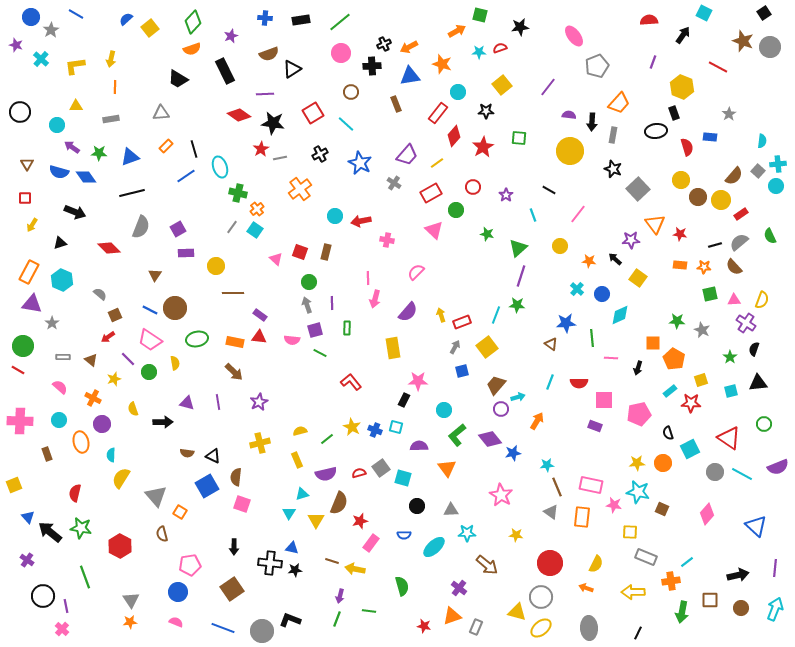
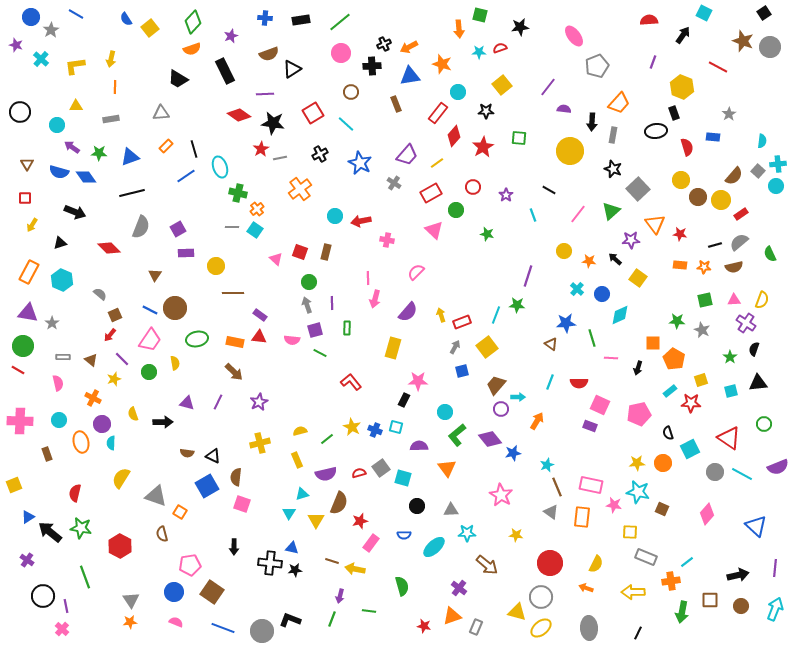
blue semicircle at (126, 19): rotated 80 degrees counterclockwise
orange arrow at (457, 31): moved 2 px right, 2 px up; rotated 114 degrees clockwise
purple semicircle at (569, 115): moved 5 px left, 6 px up
blue rectangle at (710, 137): moved 3 px right
gray line at (232, 227): rotated 56 degrees clockwise
green semicircle at (770, 236): moved 18 px down
yellow circle at (560, 246): moved 4 px right, 5 px down
green triangle at (518, 248): moved 93 px right, 37 px up
brown semicircle at (734, 267): rotated 60 degrees counterclockwise
purple line at (521, 276): moved 7 px right
green square at (710, 294): moved 5 px left, 6 px down
purple triangle at (32, 304): moved 4 px left, 9 px down
red arrow at (108, 337): moved 2 px right, 2 px up; rotated 16 degrees counterclockwise
green line at (592, 338): rotated 12 degrees counterclockwise
pink trapezoid at (150, 340): rotated 90 degrees counterclockwise
yellow rectangle at (393, 348): rotated 25 degrees clockwise
purple line at (128, 359): moved 6 px left
pink semicircle at (60, 387): moved 2 px left, 4 px up; rotated 35 degrees clockwise
cyan arrow at (518, 397): rotated 16 degrees clockwise
pink square at (604, 400): moved 4 px left, 5 px down; rotated 24 degrees clockwise
purple line at (218, 402): rotated 35 degrees clockwise
yellow semicircle at (133, 409): moved 5 px down
cyan circle at (444, 410): moved 1 px right, 2 px down
purple rectangle at (595, 426): moved 5 px left
cyan semicircle at (111, 455): moved 12 px up
cyan star at (547, 465): rotated 16 degrees counterclockwise
gray triangle at (156, 496): rotated 30 degrees counterclockwise
blue triangle at (28, 517): rotated 40 degrees clockwise
brown square at (232, 589): moved 20 px left, 3 px down; rotated 20 degrees counterclockwise
blue circle at (178, 592): moved 4 px left
brown circle at (741, 608): moved 2 px up
green line at (337, 619): moved 5 px left
